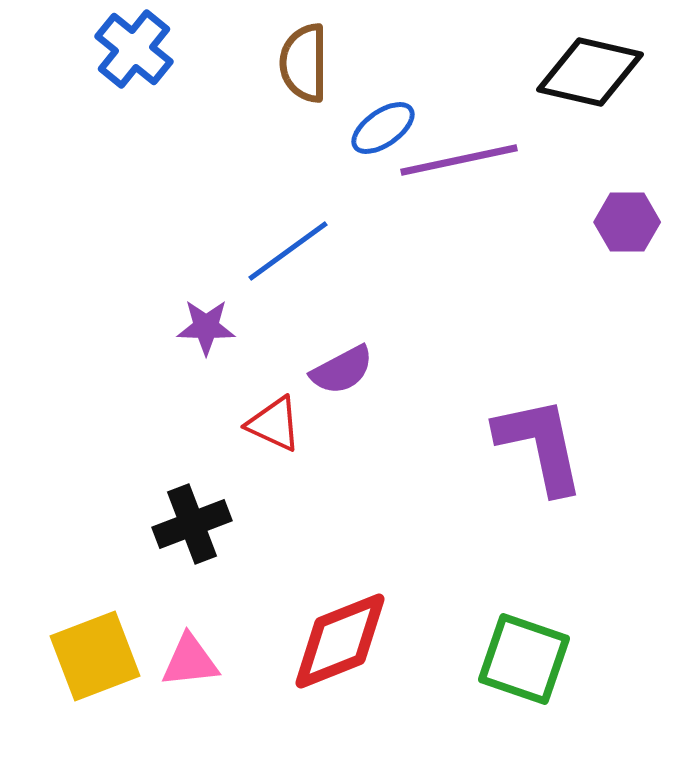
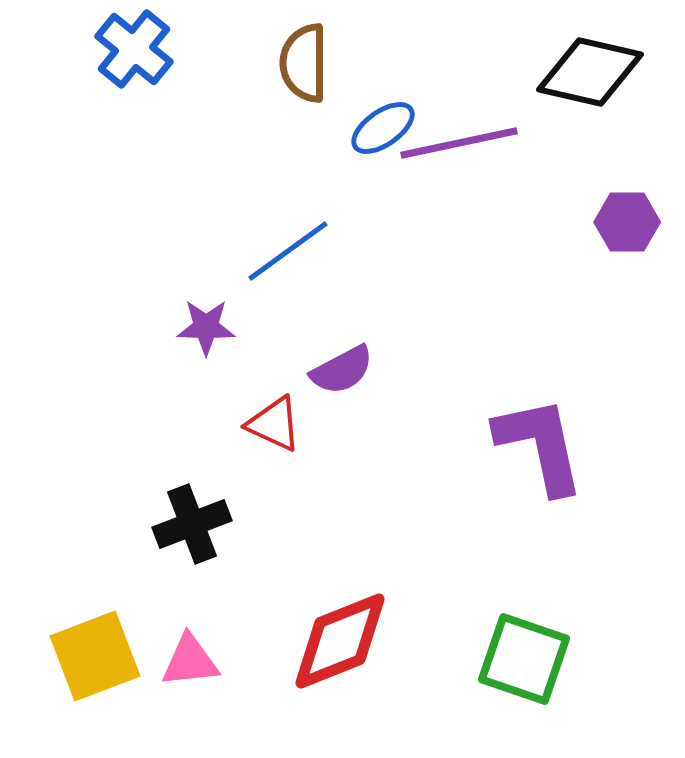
purple line: moved 17 px up
